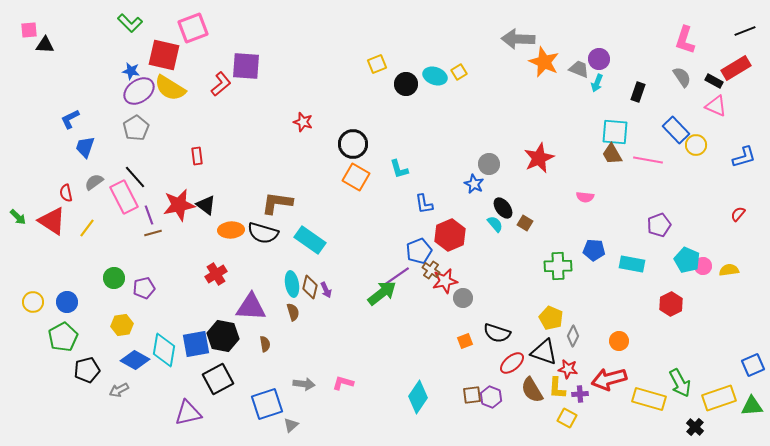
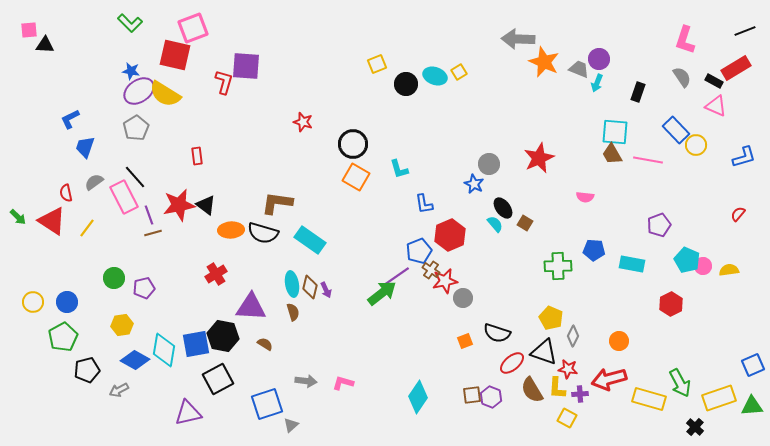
red square at (164, 55): moved 11 px right
red L-shape at (221, 84): moved 3 px right, 2 px up; rotated 35 degrees counterclockwise
yellow semicircle at (170, 88): moved 5 px left, 6 px down
brown semicircle at (265, 344): rotated 49 degrees counterclockwise
gray arrow at (304, 384): moved 2 px right, 3 px up
